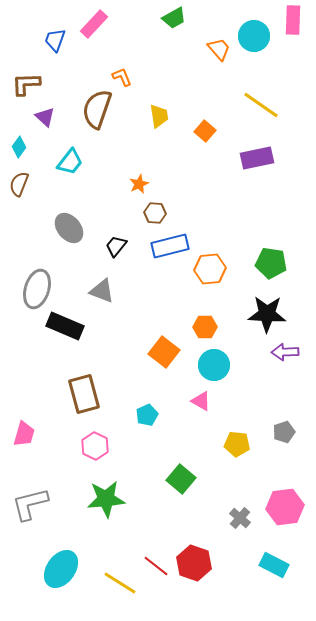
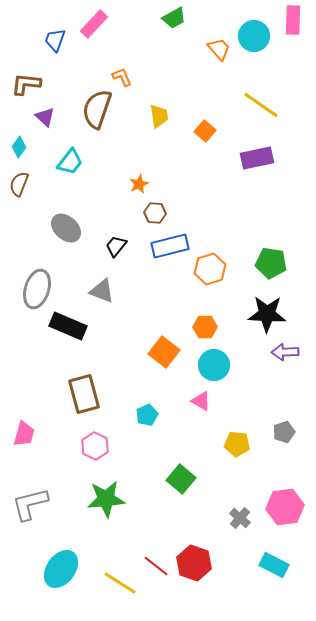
brown L-shape at (26, 84): rotated 8 degrees clockwise
gray ellipse at (69, 228): moved 3 px left; rotated 8 degrees counterclockwise
orange hexagon at (210, 269): rotated 12 degrees counterclockwise
black rectangle at (65, 326): moved 3 px right
